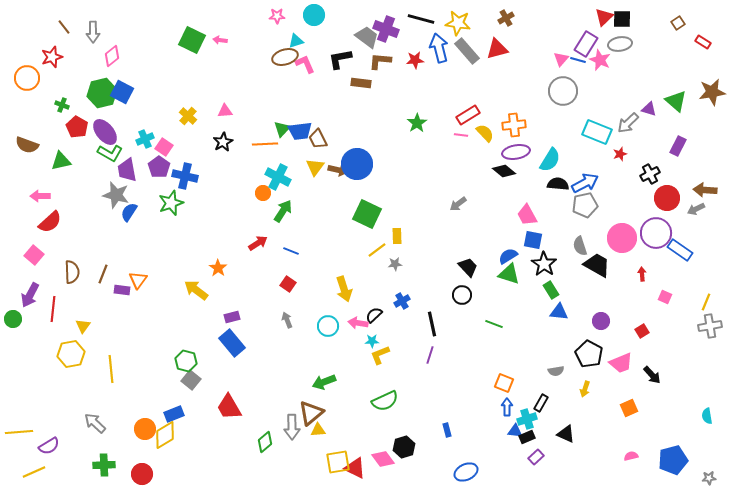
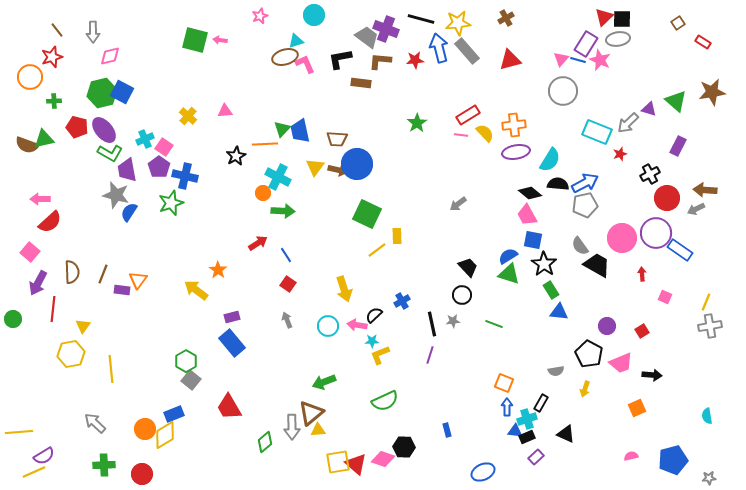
pink star at (277, 16): moved 17 px left; rotated 21 degrees counterclockwise
yellow star at (458, 23): rotated 15 degrees counterclockwise
brown line at (64, 27): moved 7 px left, 3 px down
green square at (192, 40): moved 3 px right; rotated 12 degrees counterclockwise
gray ellipse at (620, 44): moved 2 px left, 5 px up
red triangle at (497, 49): moved 13 px right, 11 px down
pink diamond at (112, 56): moved 2 px left; rotated 25 degrees clockwise
orange circle at (27, 78): moved 3 px right, 1 px up
green cross at (62, 105): moved 8 px left, 4 px up; rotated 24 degrees counterclockwise
red pentagon at (77, 127): rotated 15 degrees counterclockwise
blue trapezoid at (300, 131): rotated 85 degrees clockwise
purple ellipse at (105, 132): moved 1 px left, 2 px up
brown trapezoid at (318, 139): moved 19 px right; rotated 60 degrees counterclockwise
black star at (223, 142): moved 13 px right, 14 px down
green triangle at (61, 161): moved 17 px left, 22 px up
black diamond at (504, 171): moved 26 px right, 22 px down
pink arrow at (40, 196): moved 3 px down
green arrow at (283, 211): rotated 60 degrees clockwise
gray semicircle at (580, 246): rotated 18 degrees counterclockwise
blue line at (291, 251): moved 5 px left, 4 px down; rotated 35 degrees clockwise
pink square at (34, 255): moved 4 px left, 3 px up
gray star at (395, 264): moved 58 px right, 57 px down
orange star at (218, 268): moved 2 px down
purple arrow at (30, 295): moved 8 px right, 12 px up
purple circle at (601, 321): moved 6 px right, 5 px down
pink arrow at (358, 323): moved 1 px left, 2 px down
green hexagon at (186, 361): rotated 15 degrees clockwise
black arrow at (652, 375): rotated 42 degrees counterclockwise
orange square at (629, 408): moved 8 px right
purple semicircle at (49, 446): moved 5 px left, 10 px down
black hexagon at (404, 447): rotated 20 degrees clockwise
pink diamond at (383, 459): rotated 35 degrees counterclockwise
red triangle at (355, 468): moved 1 px right, 4 px up; rotated 15 degrees clockwise
blue ellipse at (466, 472): moved 17 px right
